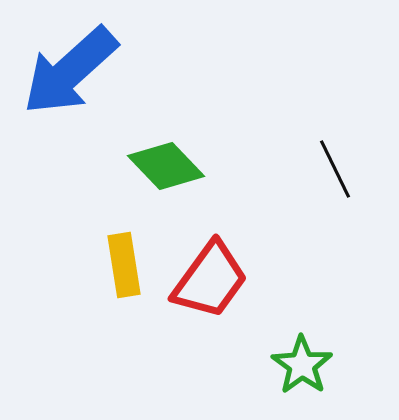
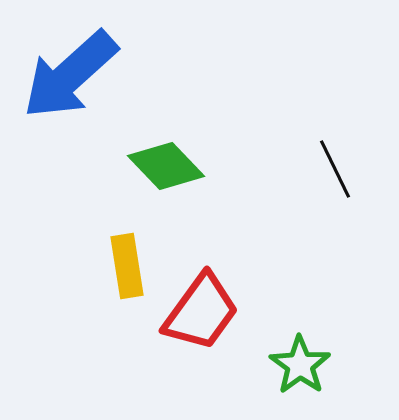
blue arrow: moved 4 px down
yellow rectangle: moved 3 px right, 1 px down
red trapezoid: moved 9 px left, 32 px down
green star: moved 2 px left
